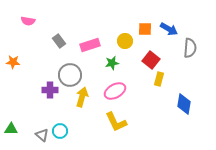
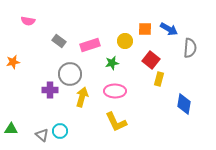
gray rectangle: rotated 16 degrees counterclockwise
orange star: rotated 16 degrees counterclockwise
gray circle: moved 1 px up
pink ellipse: rotated 30 degrees clockwise
